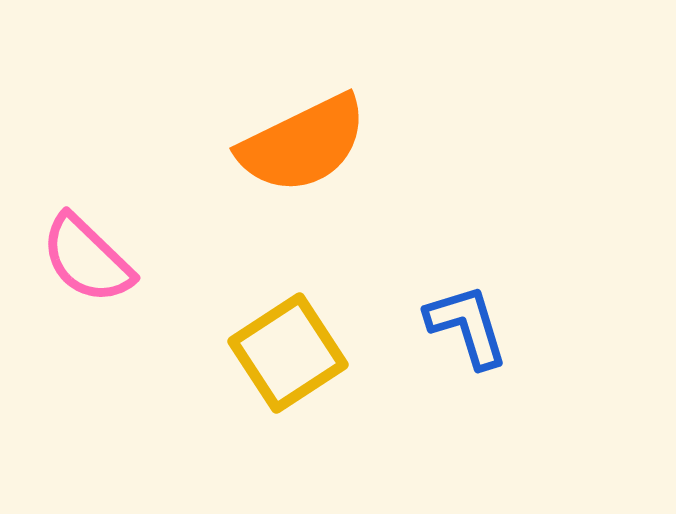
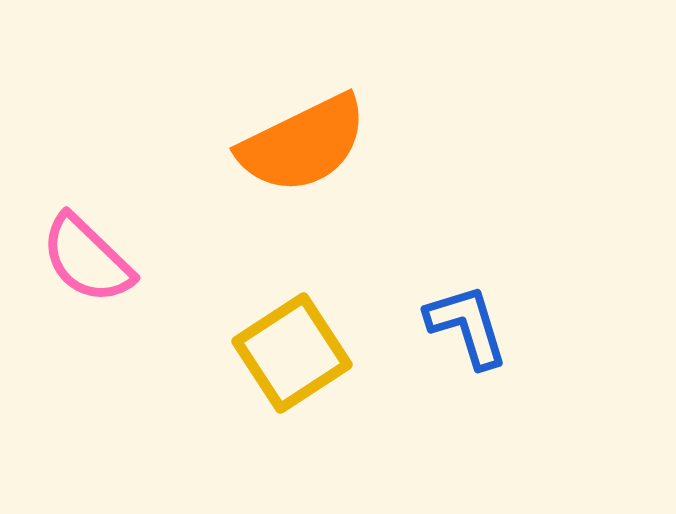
yellow square: moved 4 px right
